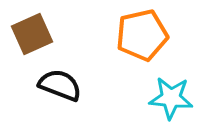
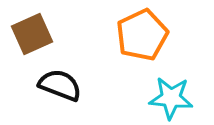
orange pentagon: rotated 12 degrees counterclockwise
